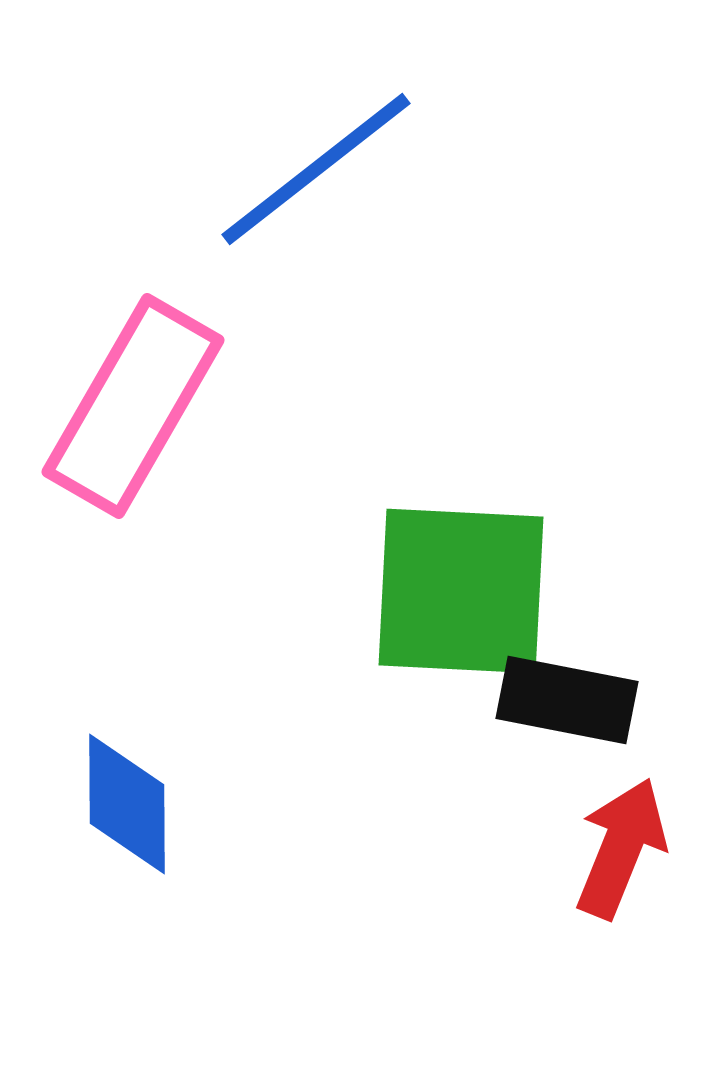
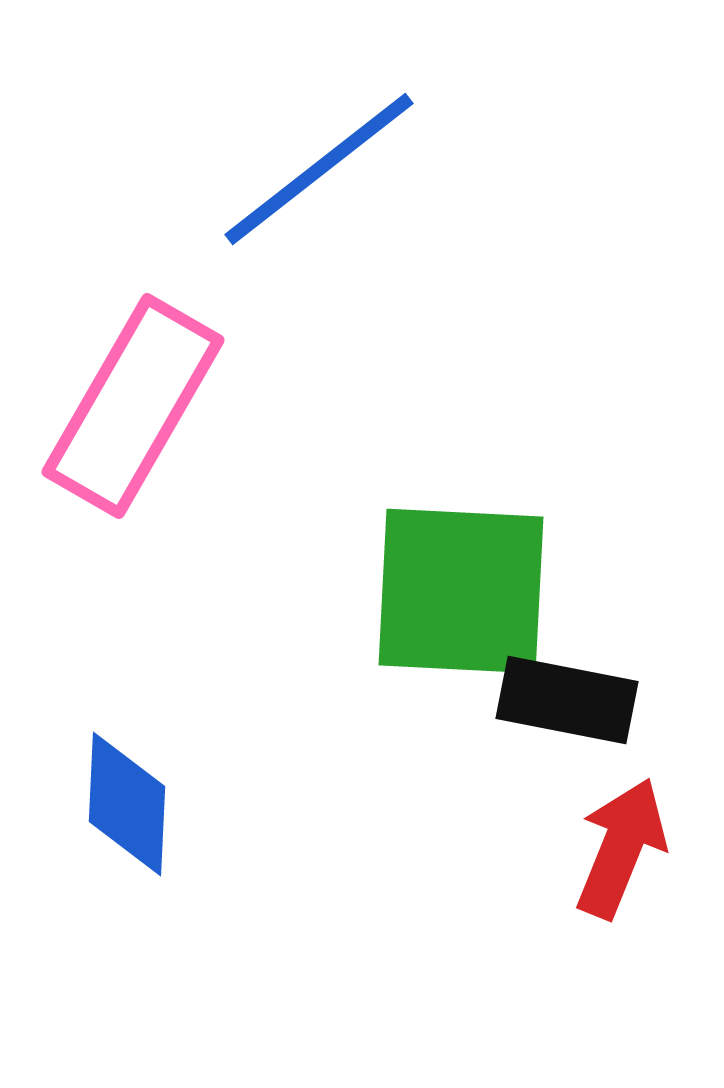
blue line: moved 3 px right
blue diamond: rotated 3 degrees clockwise
